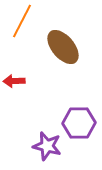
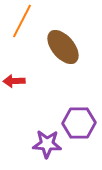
purple star: moved 2 px up; rotated 12 degrees counterclockwise
